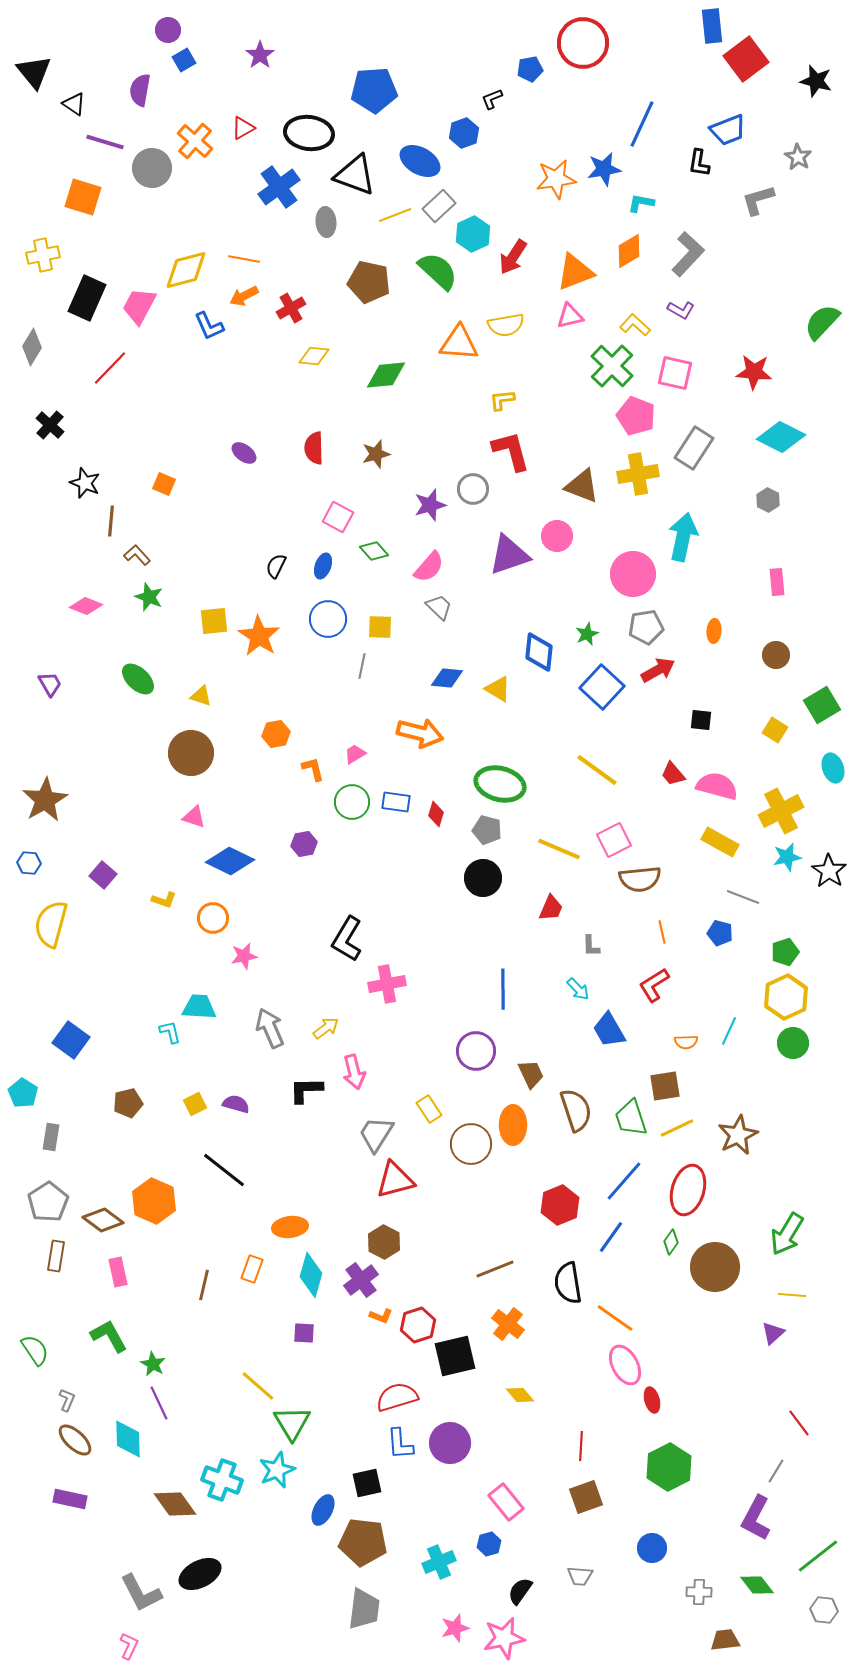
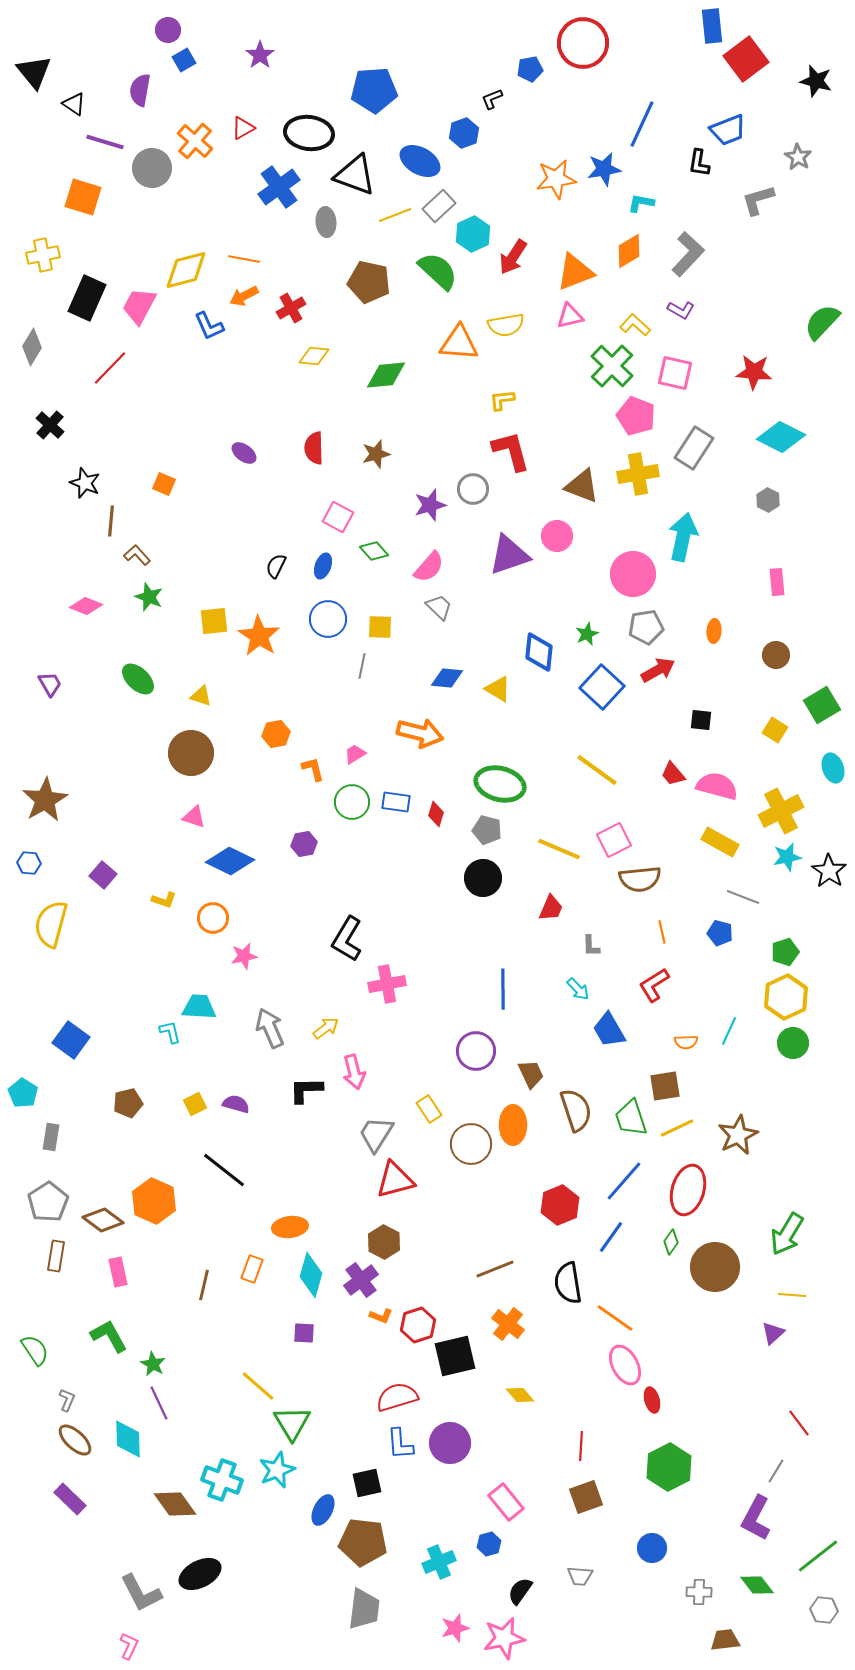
purple rectangle at (70, 1499): rotated 32 degrees clockwise
